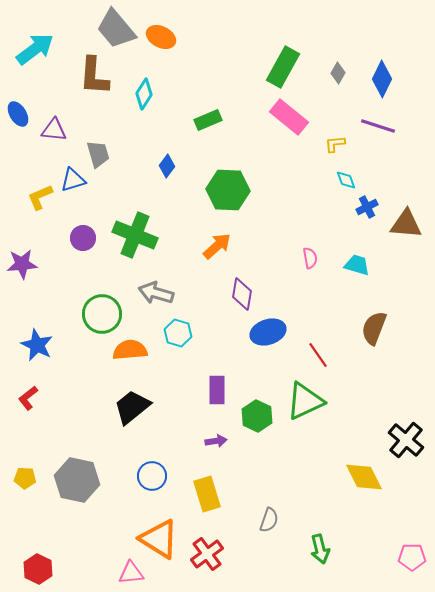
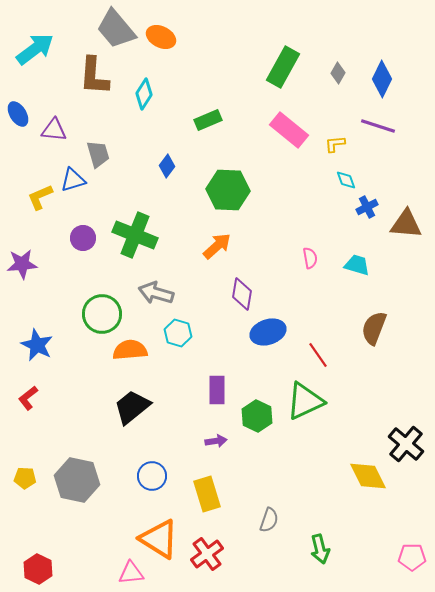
pink rectangle at (289, 117): moved 13 px down
black cross at (406, 440): moved 4 px down
yellow diamond at (364, 477): moved 4 px right, 1 px up
